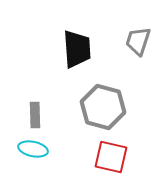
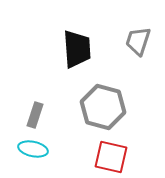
gray rectangle: rotated 20 degrees clockwise
